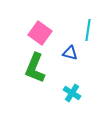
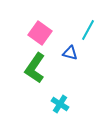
cyan line: rotated 20 degrees clockwise
green L-shape: rotated 12 degrees clockwise
cyan cross: moved 12 px left, 11 px down
